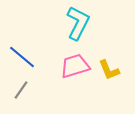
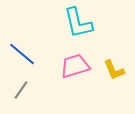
cyan L-shape: rotated 140 degrees clockwise
blue line: moved 3 px up
yellow L-shape: moved 5 px right
